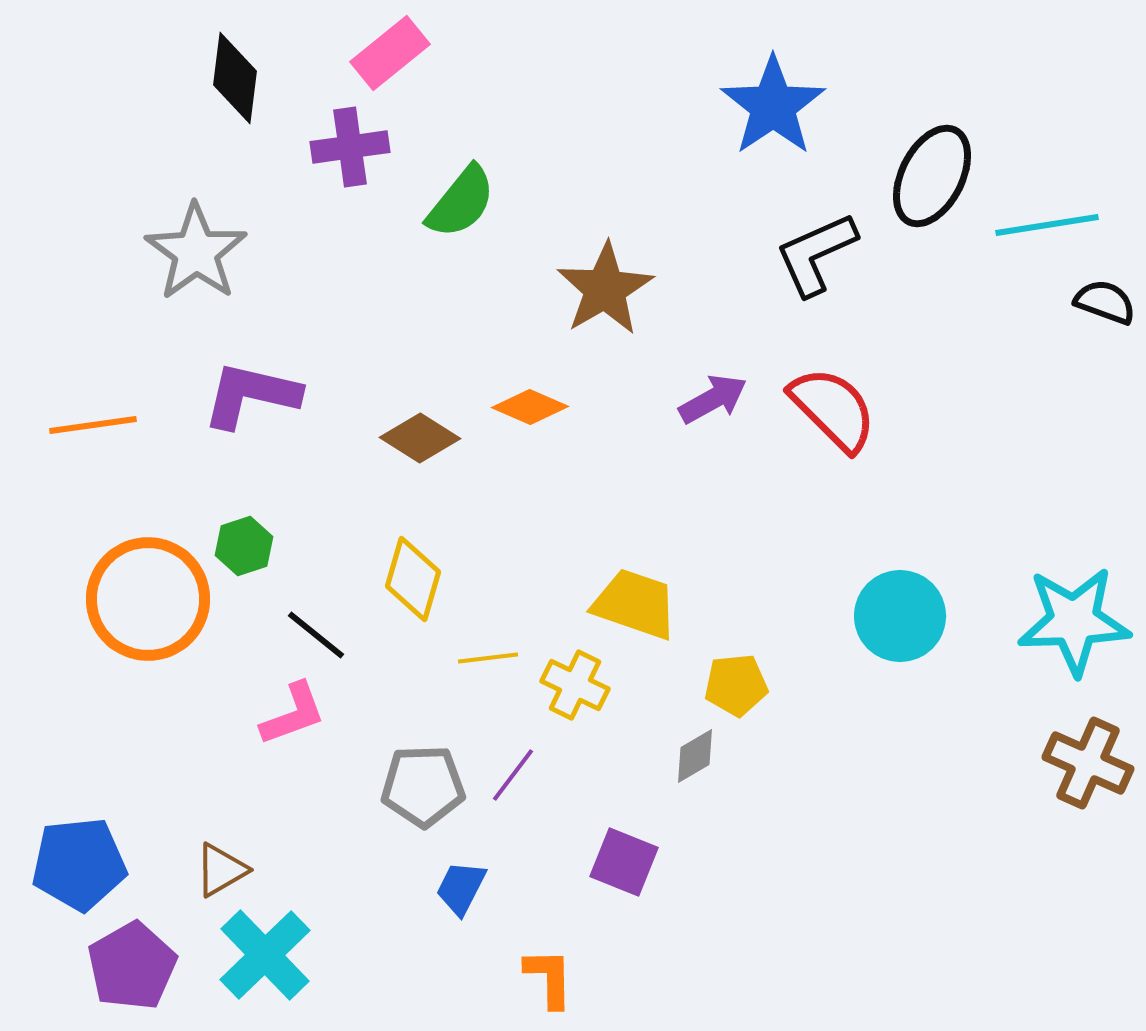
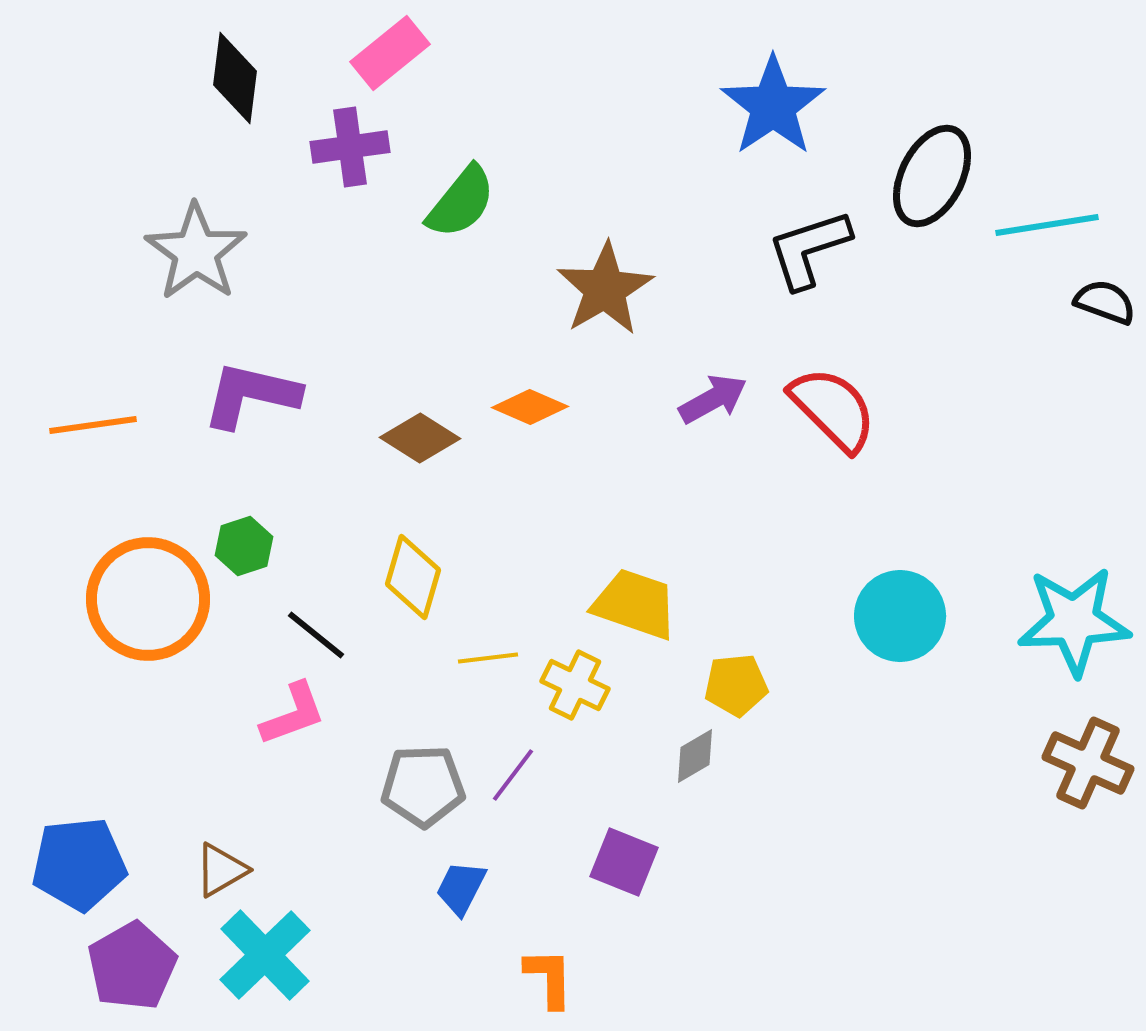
black L-shape: moved 7 px left, 5 px up; rotated 6 degrees clockwise
yellow diamond: moved 2 px up
